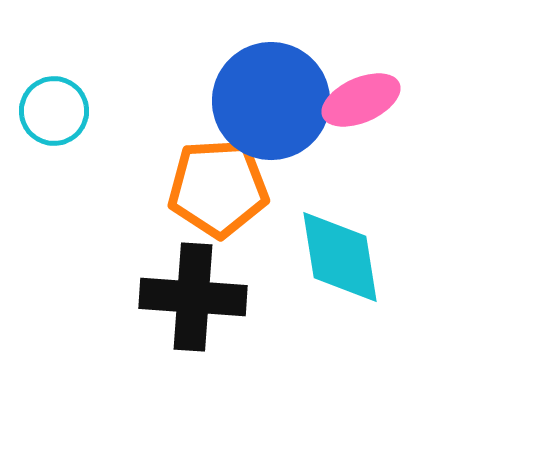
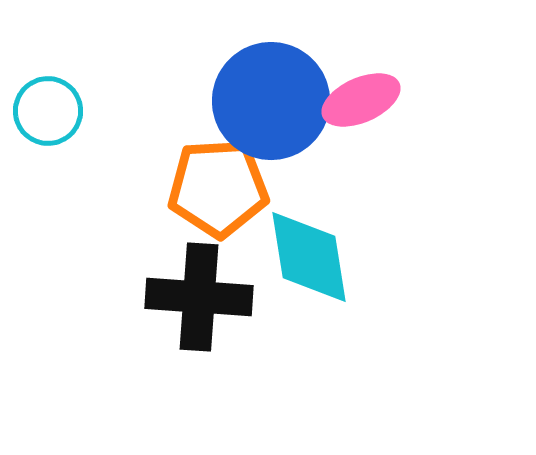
cyan circle: moved 6 px left
cyan diamond: moved 31 px left
black cross: moved 6 px right
